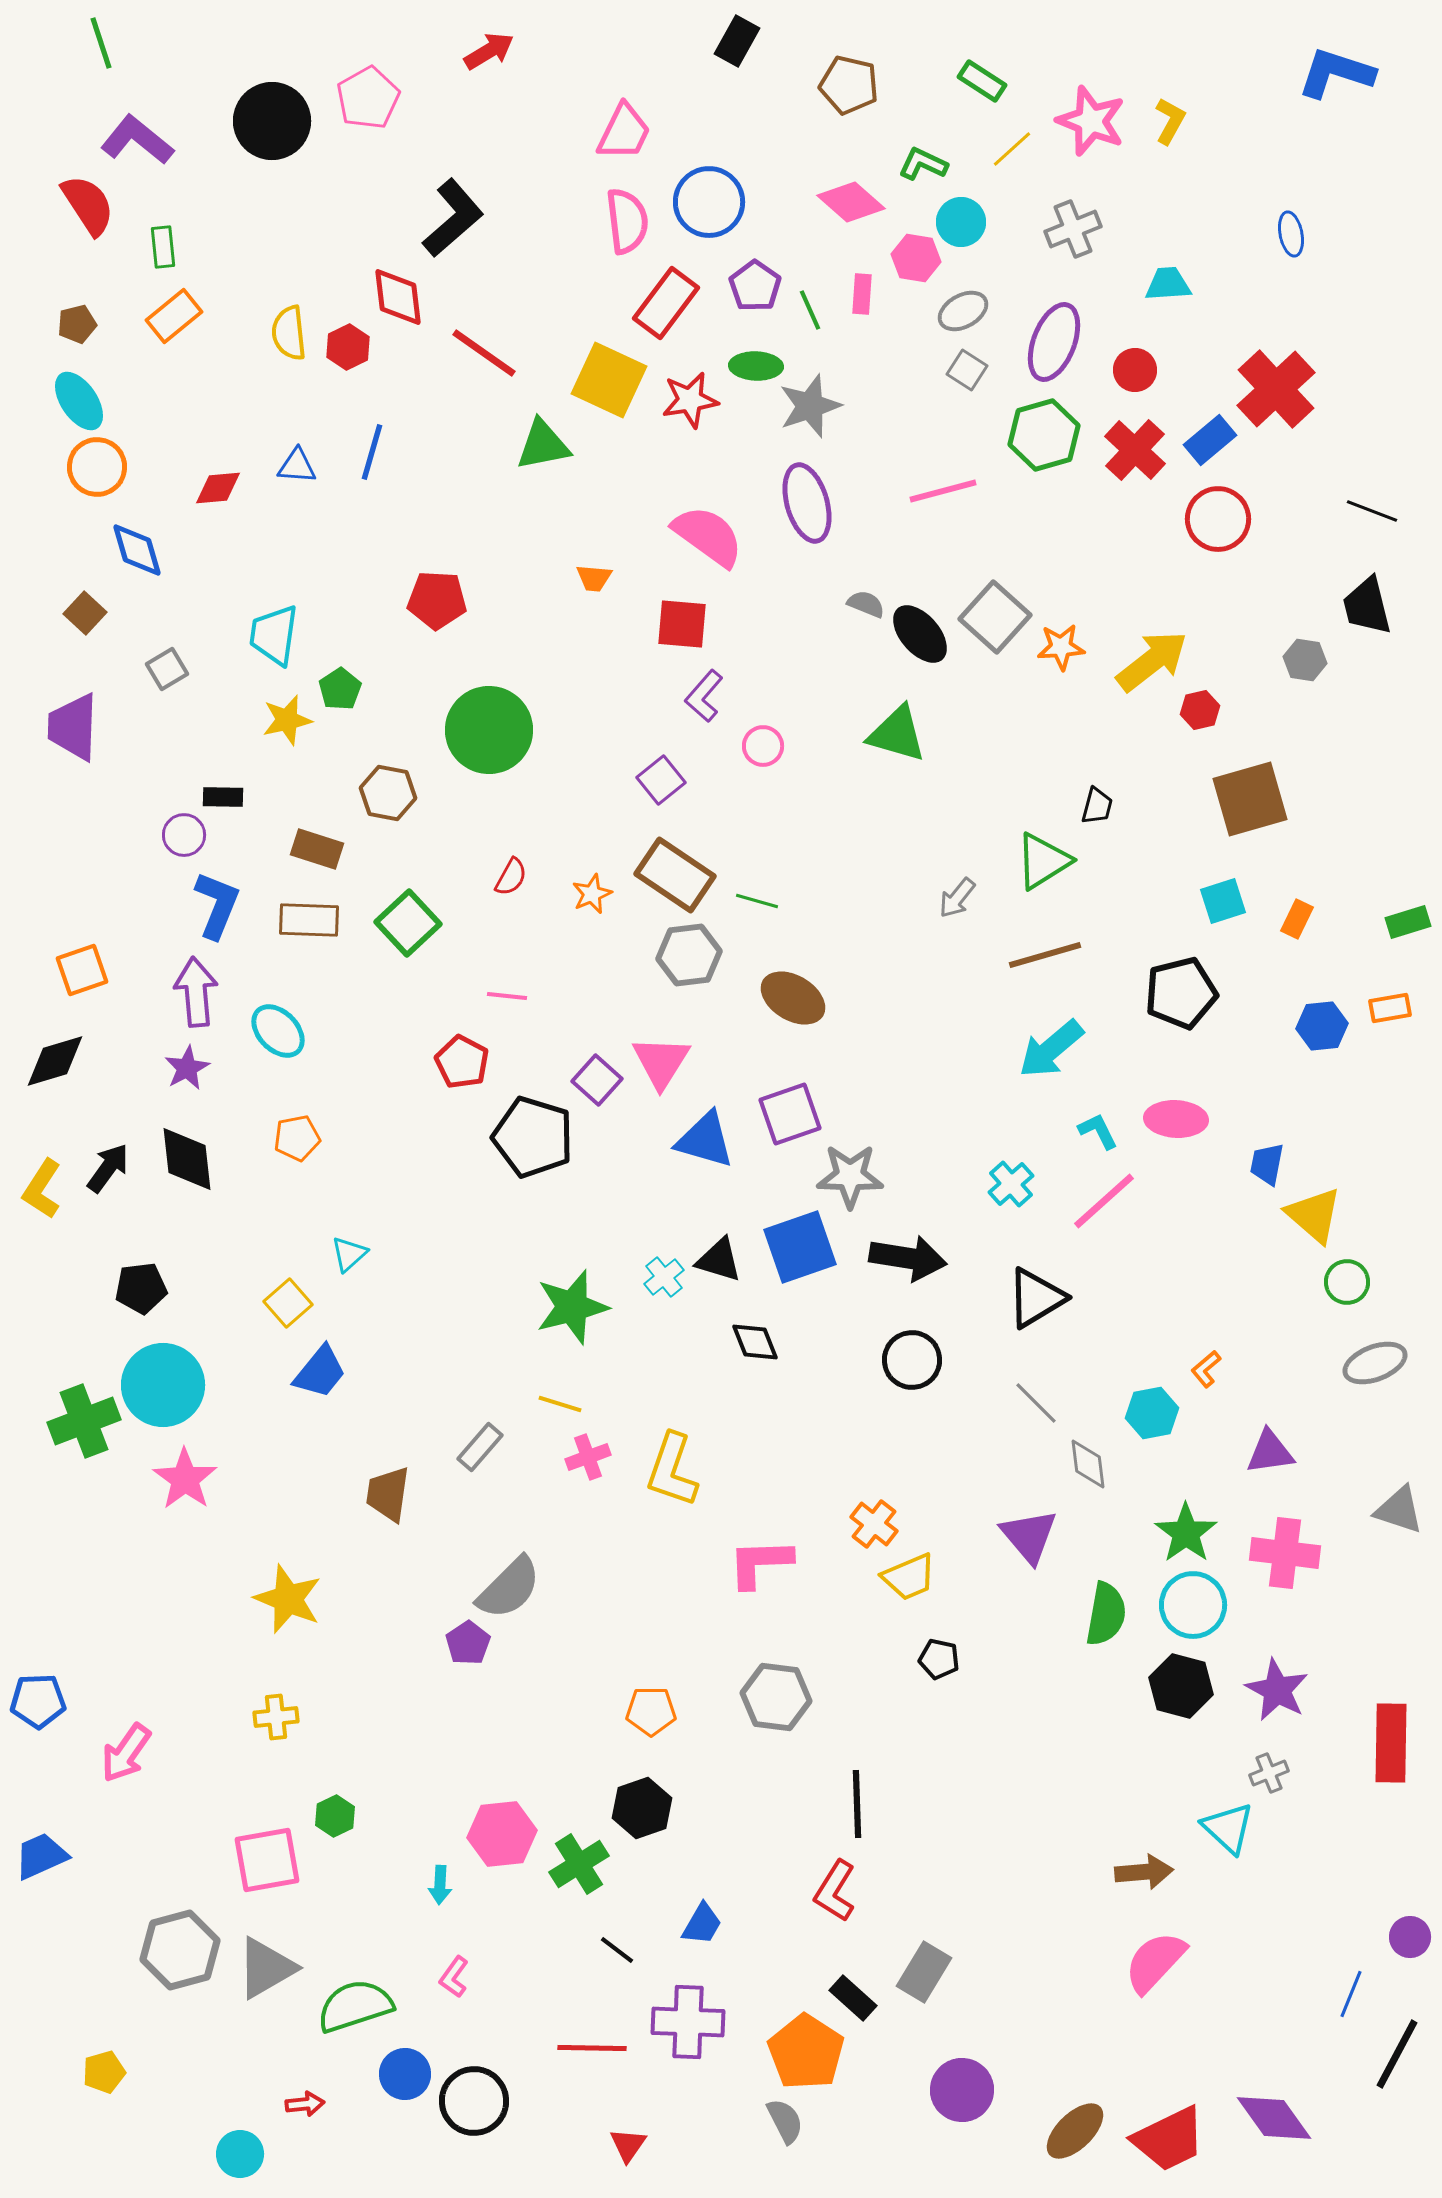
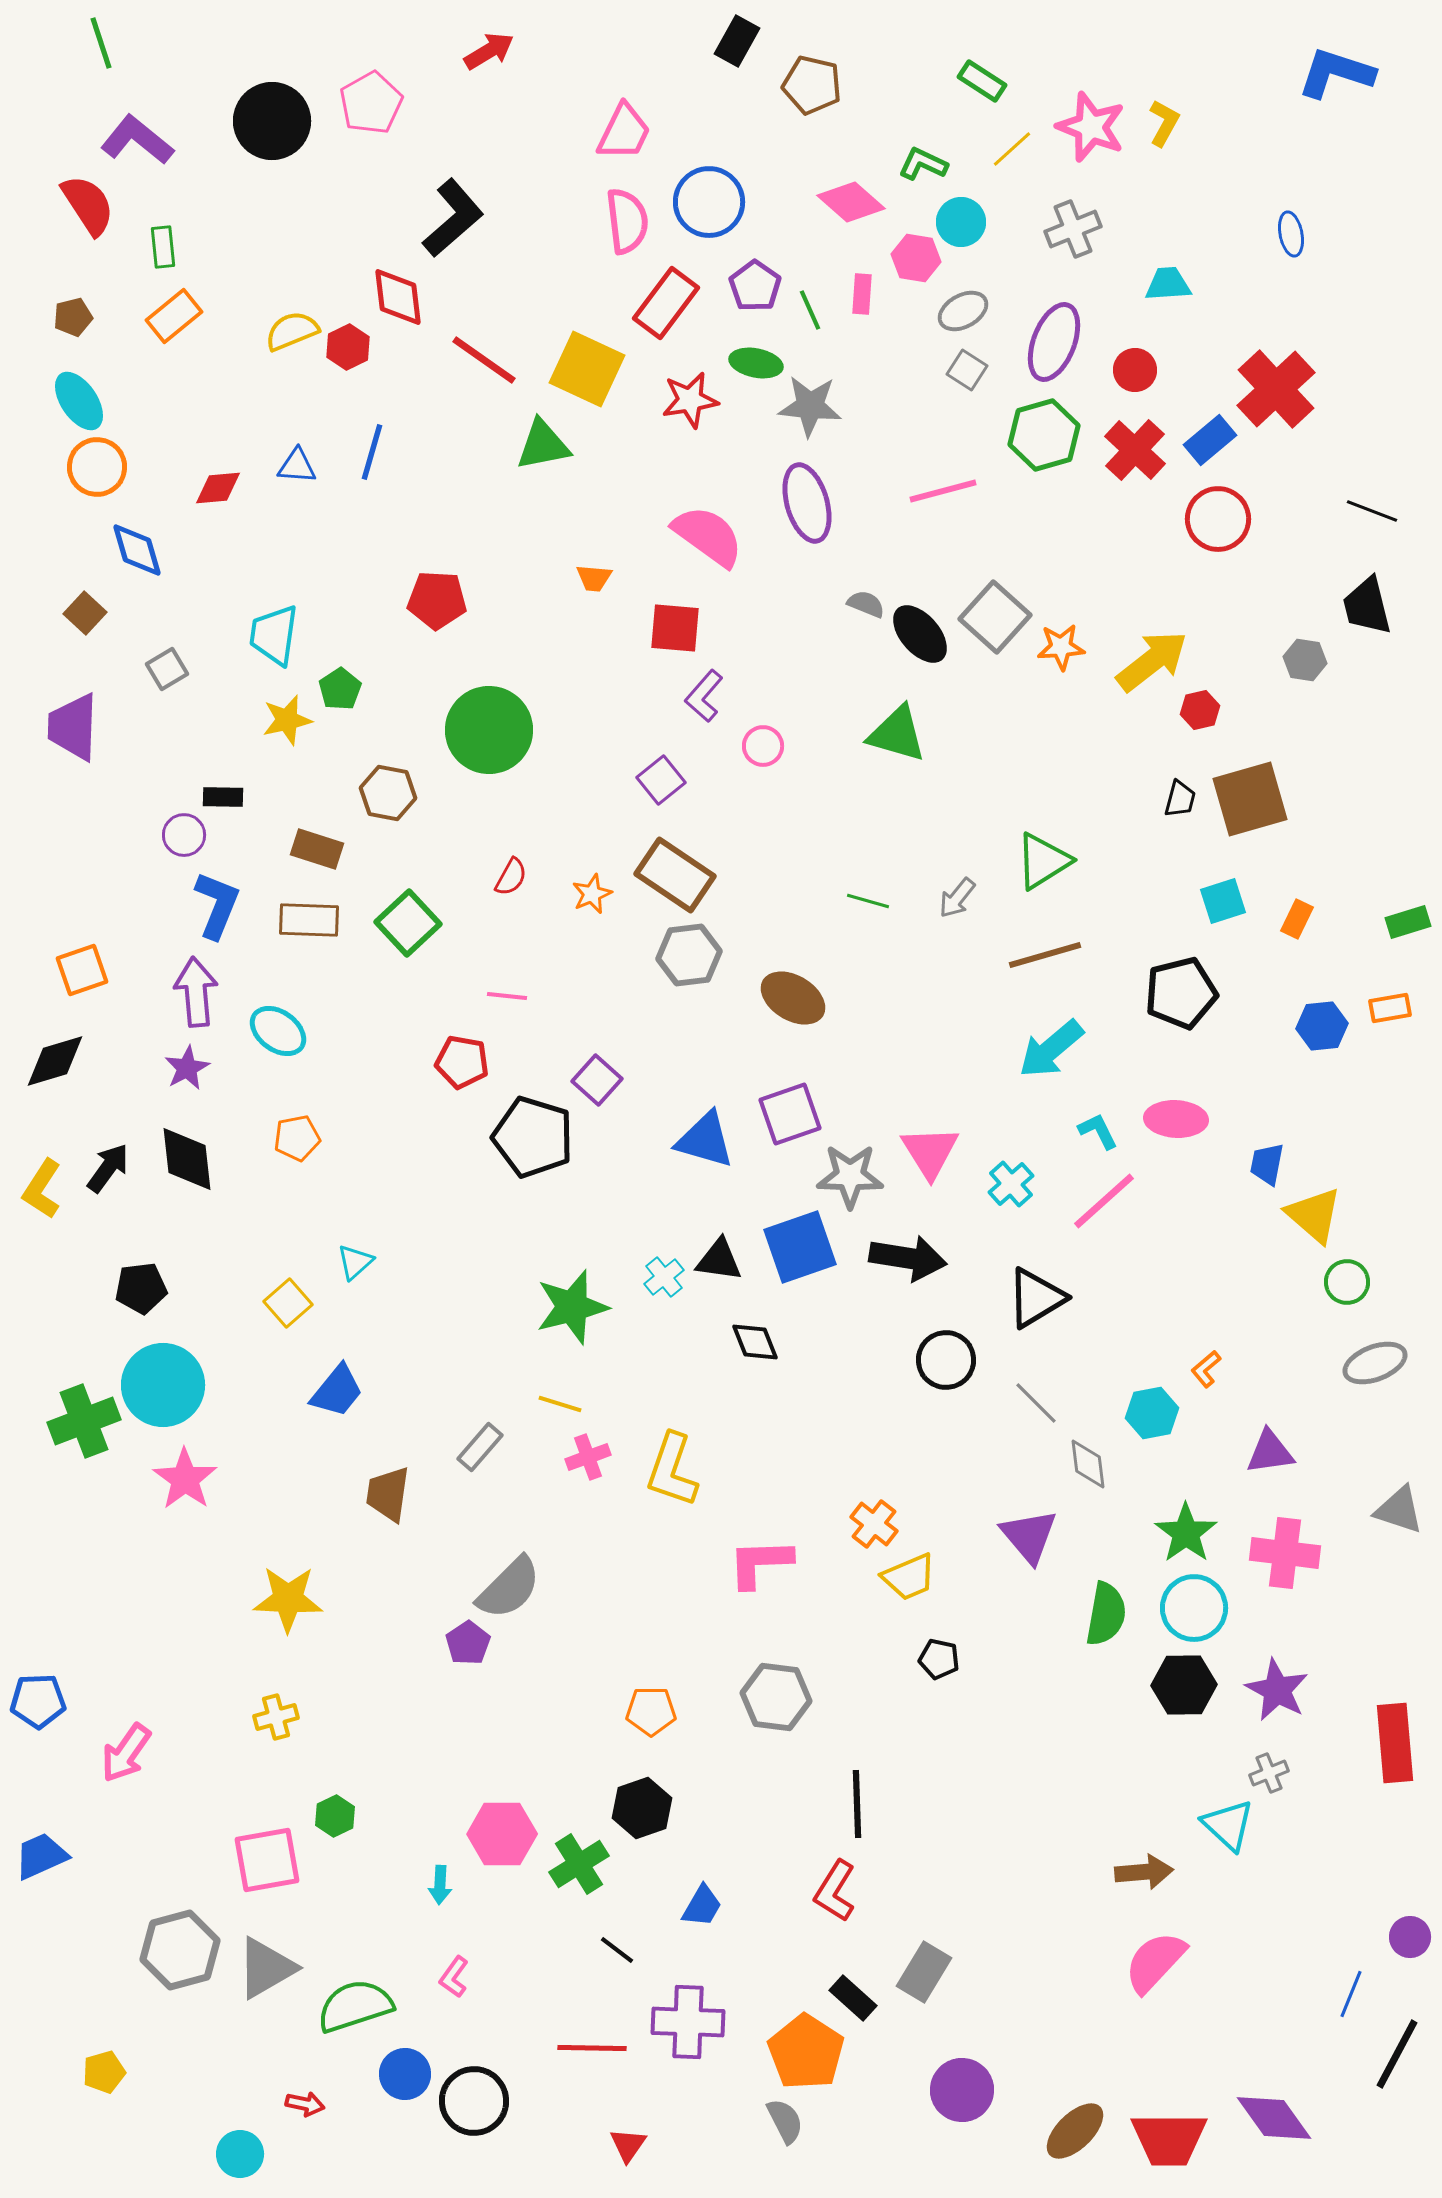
brown pentagon at (849, 85): moved 37 px left
pink pentagon at (368, 98): moved 3 px right, 5 px down
pink star at (1091, 121): moved 6 px down
yellow L-shape at (1170, 121): moved 6 px left, 2 px down
brown pentagon at (77, 324): moved 4 px left, 7 px up
yellow semicircle at (289, 333): moved 3 px right, 2 px up; rotated 74 degrees clockwise
red line at (484, 353): moved 7 px down
green ellipse at (756, 366): moved 3 px up; rotated 9 degrees clockwise
yellow square at (609, 380): moved 22 px left, 11 px up
gray star at (810, 406): rotated 24 degrees clockwise
red square at (682, 624): moved 7 px left, 4 px down
black trapezoid at (1097, 806): moved 83 px right, 7 px up
green line at (757, 901): moved 111 px right
cyan ellipse at (278, 1031): rotated 10 degrees counterclockwise
red pentagon at (462, 1062): rotated 18 degrees counterclockwise
pink triangle at (661, 1062): moved 269 px right, 90 px down; rotated 4 degrees counterclockwise
cyan triangle at (349, 1254): moved 6 px right, 8 px down
black triangle at (719, 1260): rotated 9 degrees counterclockwise
black circle at (912, 1360): moved 34 px right
blue trapezoid at (320, 1372): moved 17 px right, 19 px down
yellow star at (288, 1599): rotated 20 degrees counterclockwise
cyan circle at (1193, 1605): moved 1 px right, 3 px down
black hexagon at (1181, 1686): moved 3 px right, 1 px up; rotated 16 degrees counterclockwise
yellow cross at (276, 1717): rotated 9 degrees counterclockwise
red rectangle at (1391, 1743): moved 4 px right; rotated 6 degrees counterclockwise
cyan triangle at (1228, 1828): moved 3 px up
pink hexagon at (502, 1834): rotated 6 degrees clockwise
blue trapezoid at (702, 1924): moved 18 px up
red arrow at (305, 2104): rotated 18 degrees clockwise
red trapezoid at (1169, 2139): rotated 26 degrees clockwise
